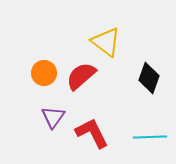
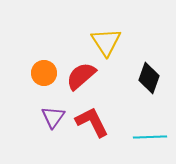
yellow triangle: rotated 20 degrees clockwise
red L-shape: moved 11 px up
